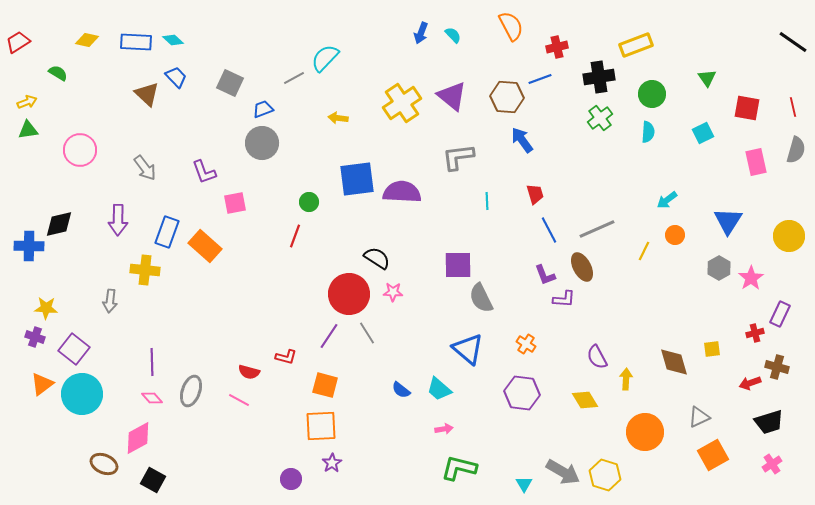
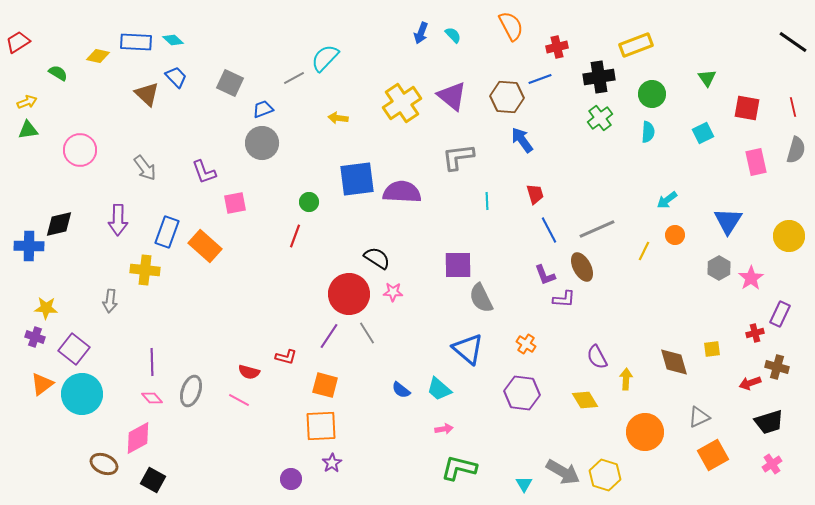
yellow diamond at (87, 40): moved 11 px right, 16 px down
